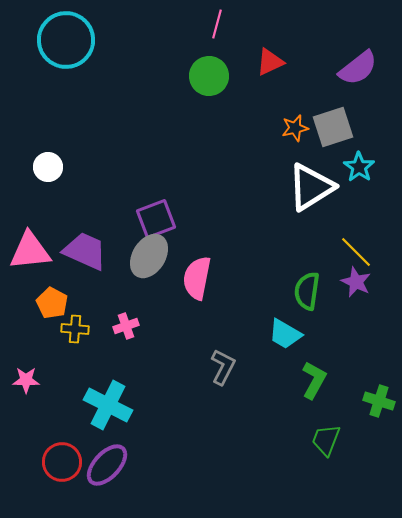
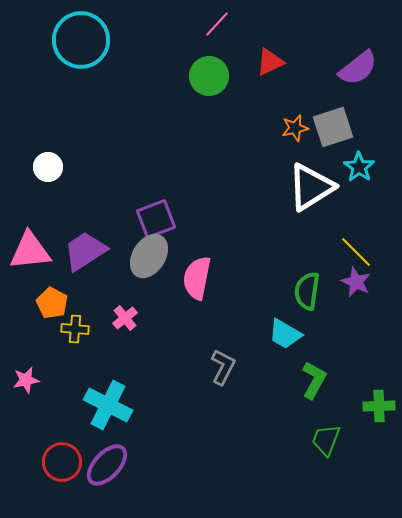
pink line: rotated 28 degrees clockwise
cyan circle: moved 15 px right
purple trapezoid: rotated 57 degrees counterclockwise
pink cross: moved 1 px left, 8 px up; rotated 20 degrees counterclockwise
pink star: rotated 12 degrees counterclockwise
green cross: moved 5 px down; rotated 20 degrees counterclockwise
